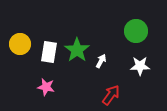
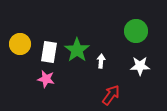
white arrow: rotated 24 degrees counterclockwise
pink star: moved 8 px up
